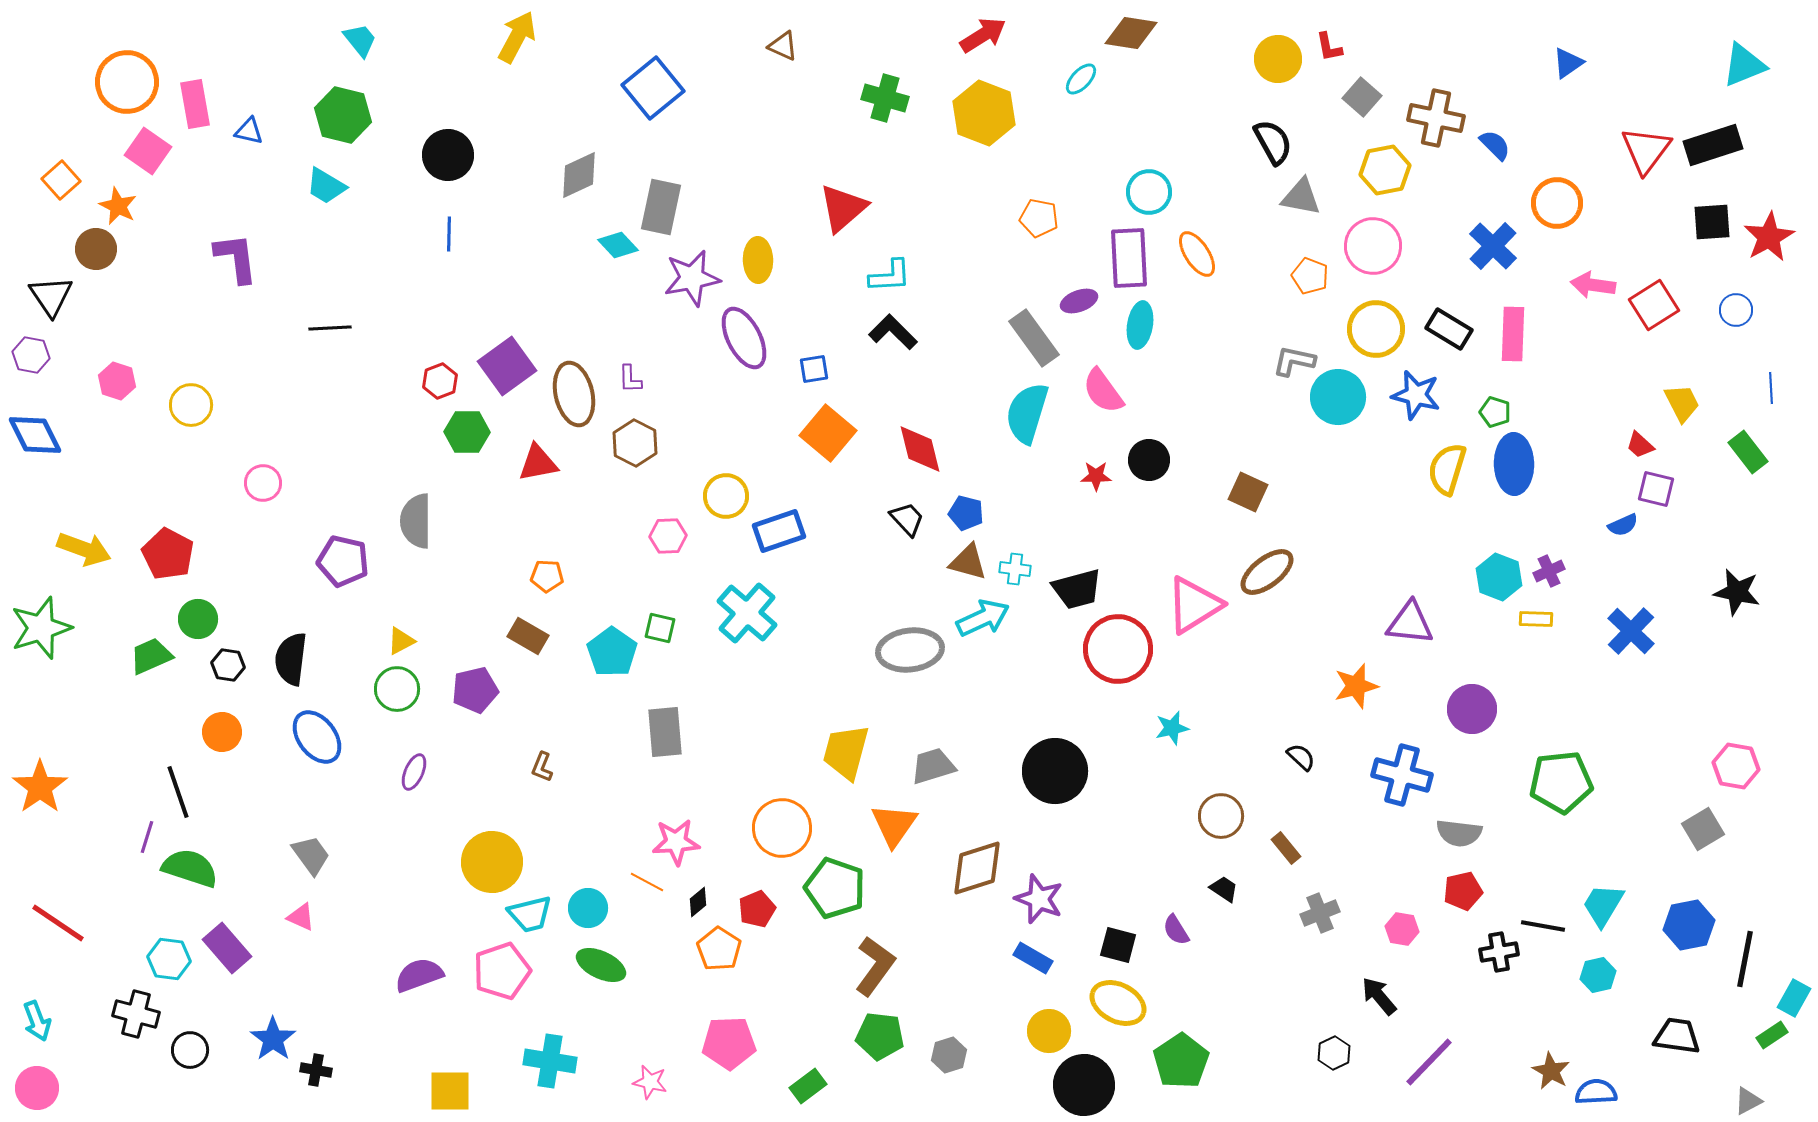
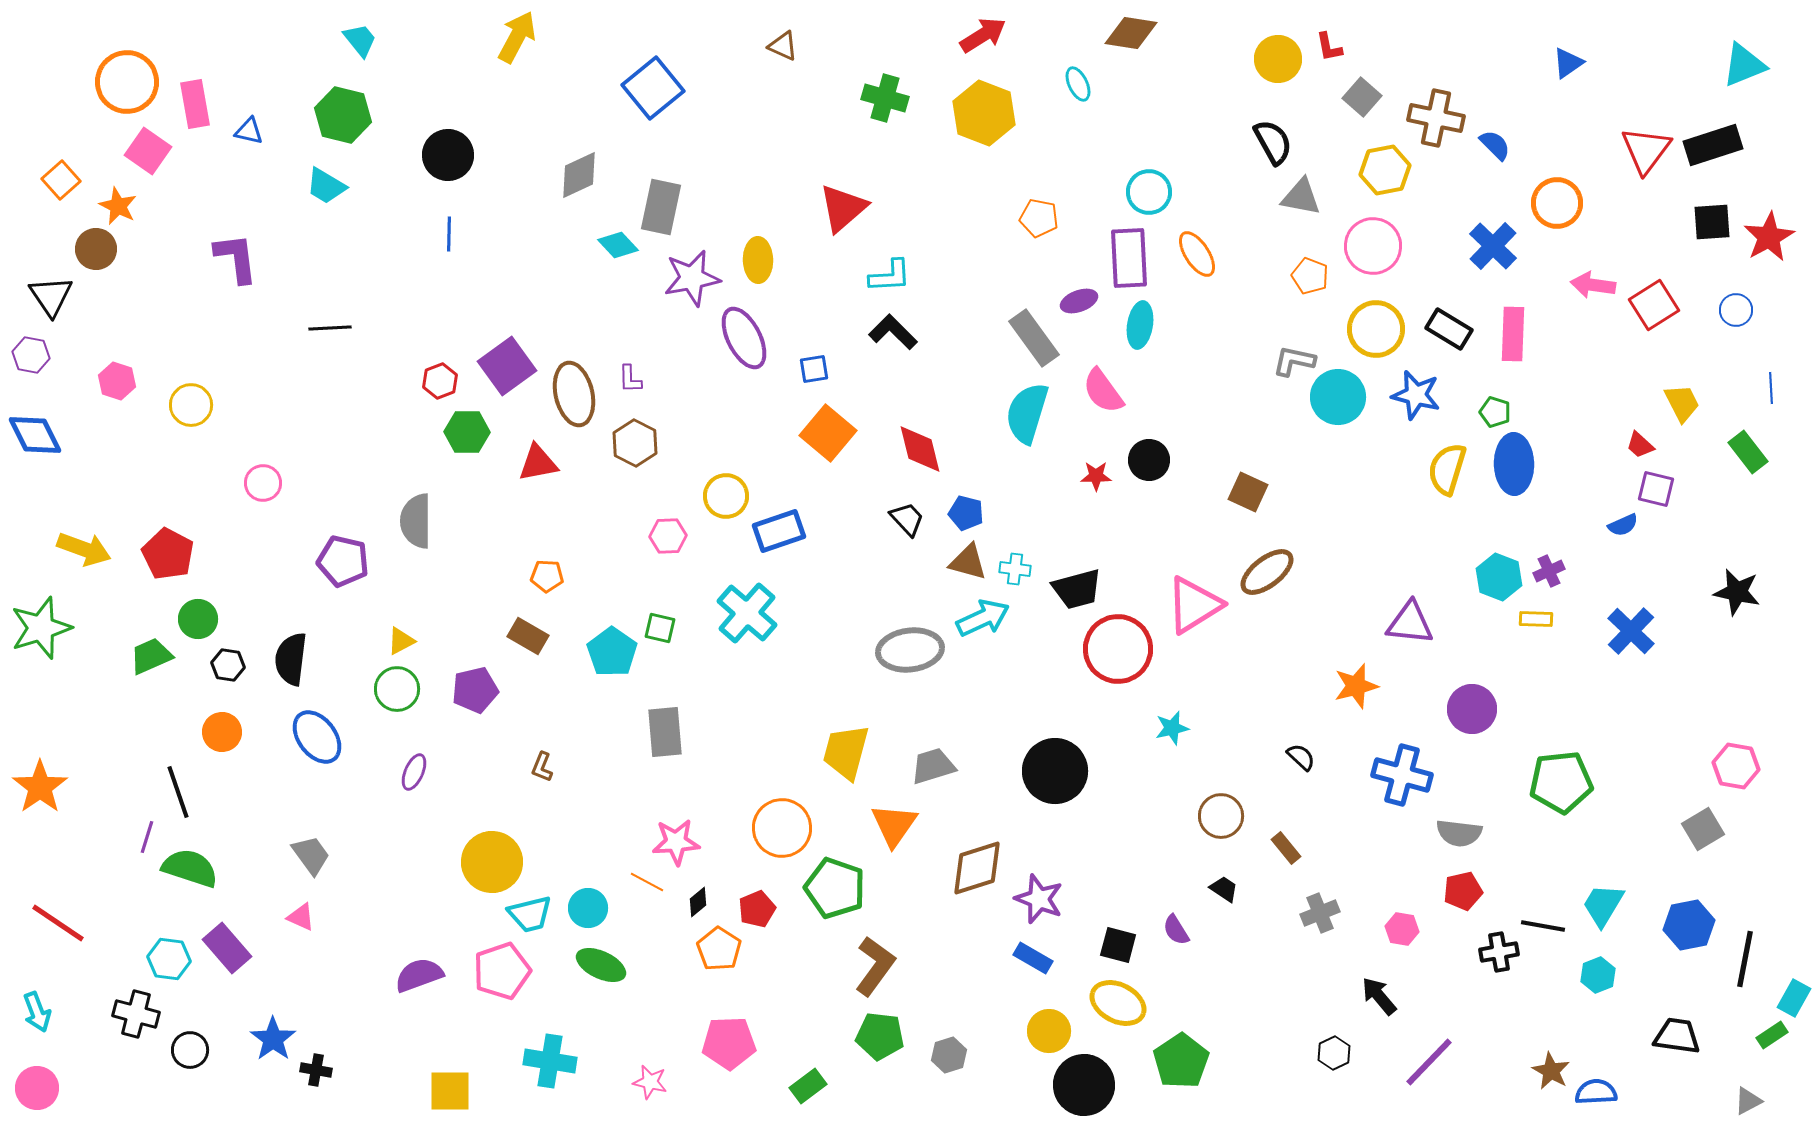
cyan ellipse at (1081, 79): moved 3 px left, 5 px down; rotated 68 degrees counterclockwise
cyan hexagon at (1598, 975): rotated 8 degrees counterclockwise
cyan arrow at (37, 1021): moved 9 px up
